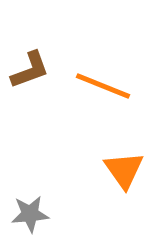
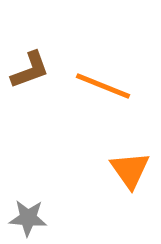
orange triangle: moved 6 px right
gray star: moved 2 px left, 4 px down; rotated 9 degrees clockwise
